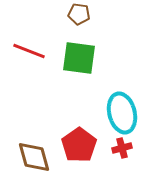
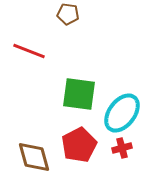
brown pentagon: moved 11 px left
green square: moved 36 px down
cyan ellipse: rotated 51 degrees clockwise
red pentagon: rotated 8 degrees clockwise
